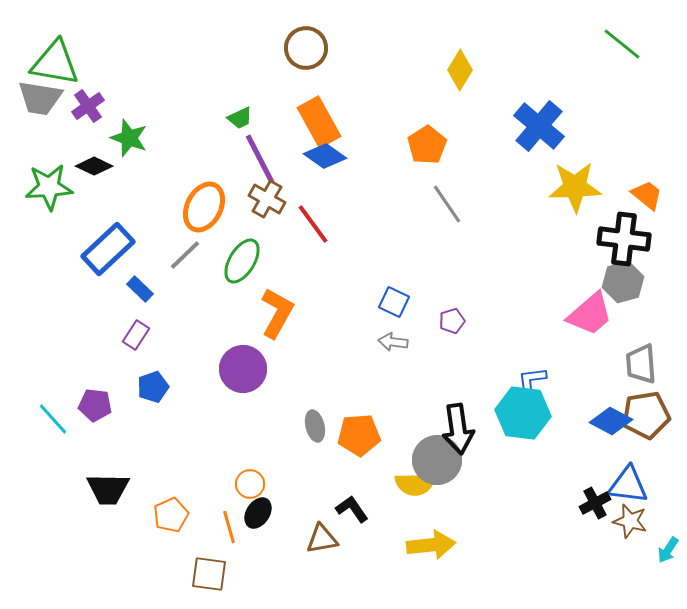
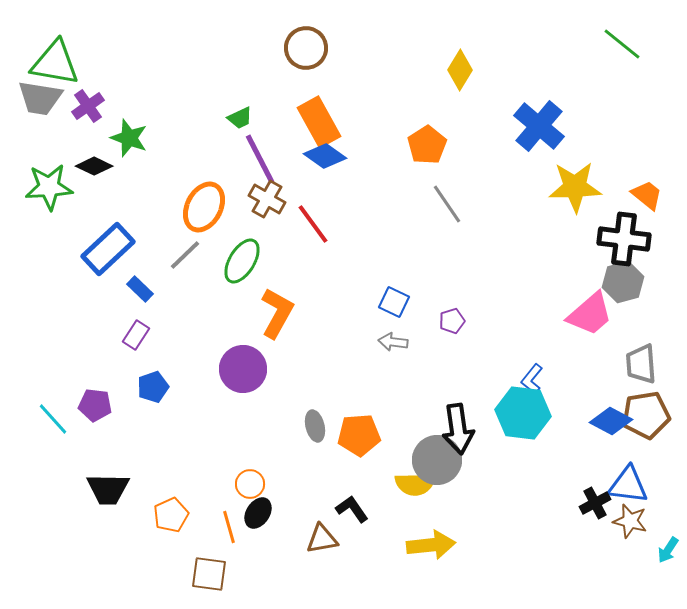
blue L-shape at (532, 379): rotated 44 degrees counterclockwise
